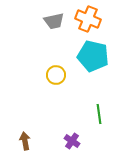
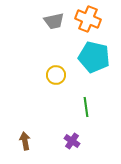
cyan pentagon: moved 1 px right, 1 px down
green line: moved 13 px left, 7 px up
